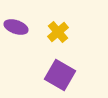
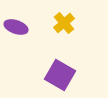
yellow cross: moved 6 px right, 9 px up
